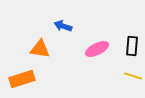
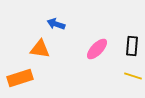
blue arrow: moved 7 px left, 2 px up
pink ellipse: rotated 20 degrees counterclockwise
orange rectangle: moved 2 px left, 1 px up
